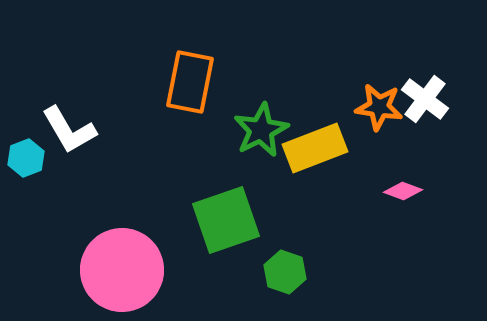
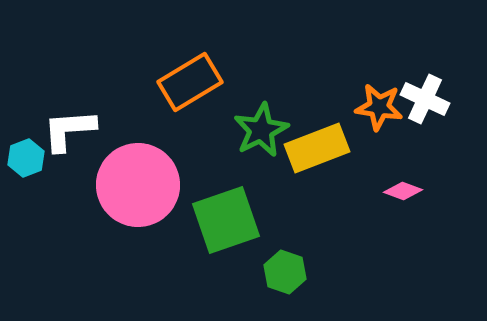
orange rectangle: rotated 48 degrees clockwise
white cross: rotated 12 degrees counterclockwise
white L-shape: rotated 116 degrees clockwise
yellow rectangle: moved 2 px right
pink circle: moved 16 px right, 85 px up
